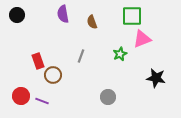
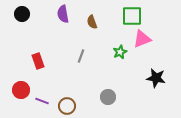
black circle: moved 5 px right, 1 px up
green star: moved 2 px up
brown circle: moved 14 px right, 31 px down
red circle: moved 6 px up
